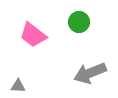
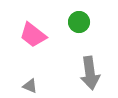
gray arrow: rotated 76 degrees counterclockwise
gray triangle: moved 12 px right; rotated 21 degrees clockwise
